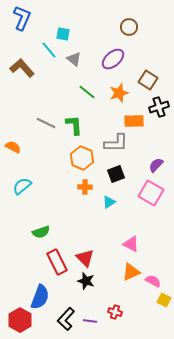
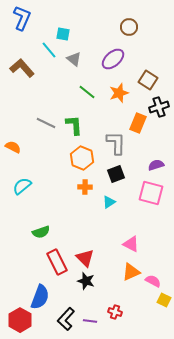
orange rectangle: moved 4 px right, 2 px down; rotated 66 degrees counterclockwise
gray L-shape: rotated 90 degrees counterclockwise
purple semicircle: rotated 28 degrees clockwise
pink square: rotated 15 degrees counterclockwise
